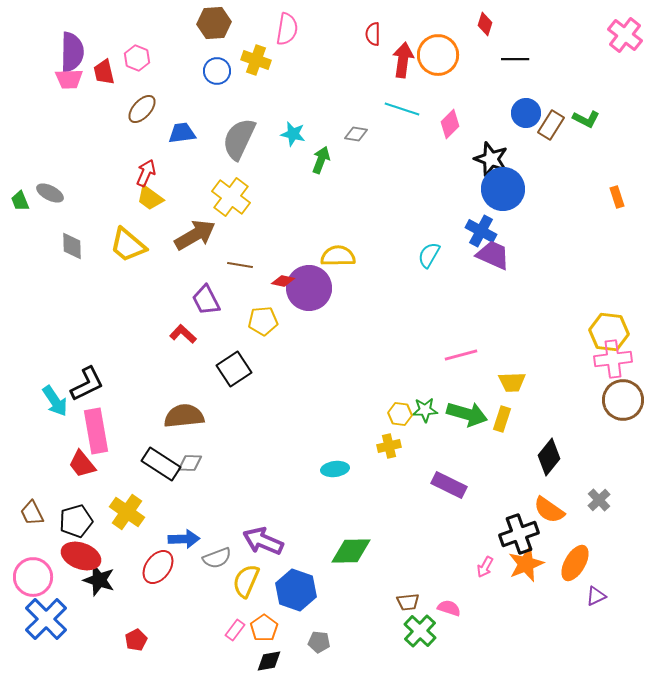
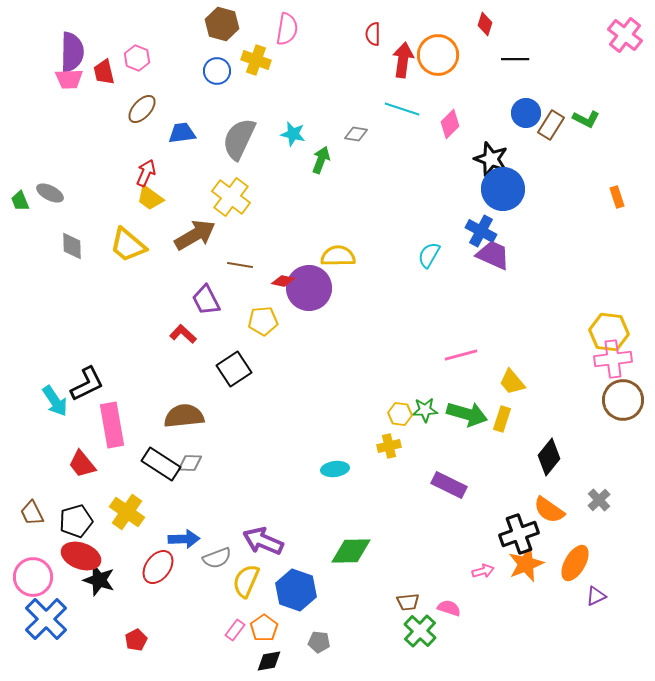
brown hexagon at (214, 23): moved 8 px right, 1 px down; rotated 20 degrees clockwise
yellow trapezoid at (512, 382): rotated 52 degrees clockwise
pink rectangle at (96, 431): moved 16 px right, 6 px up
pink arrow at (485, 567): moved 2 px left, 4 px down; rotated 135 degrees counterclockwise
